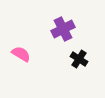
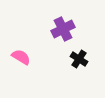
pink semicircle: moved 3 px down
